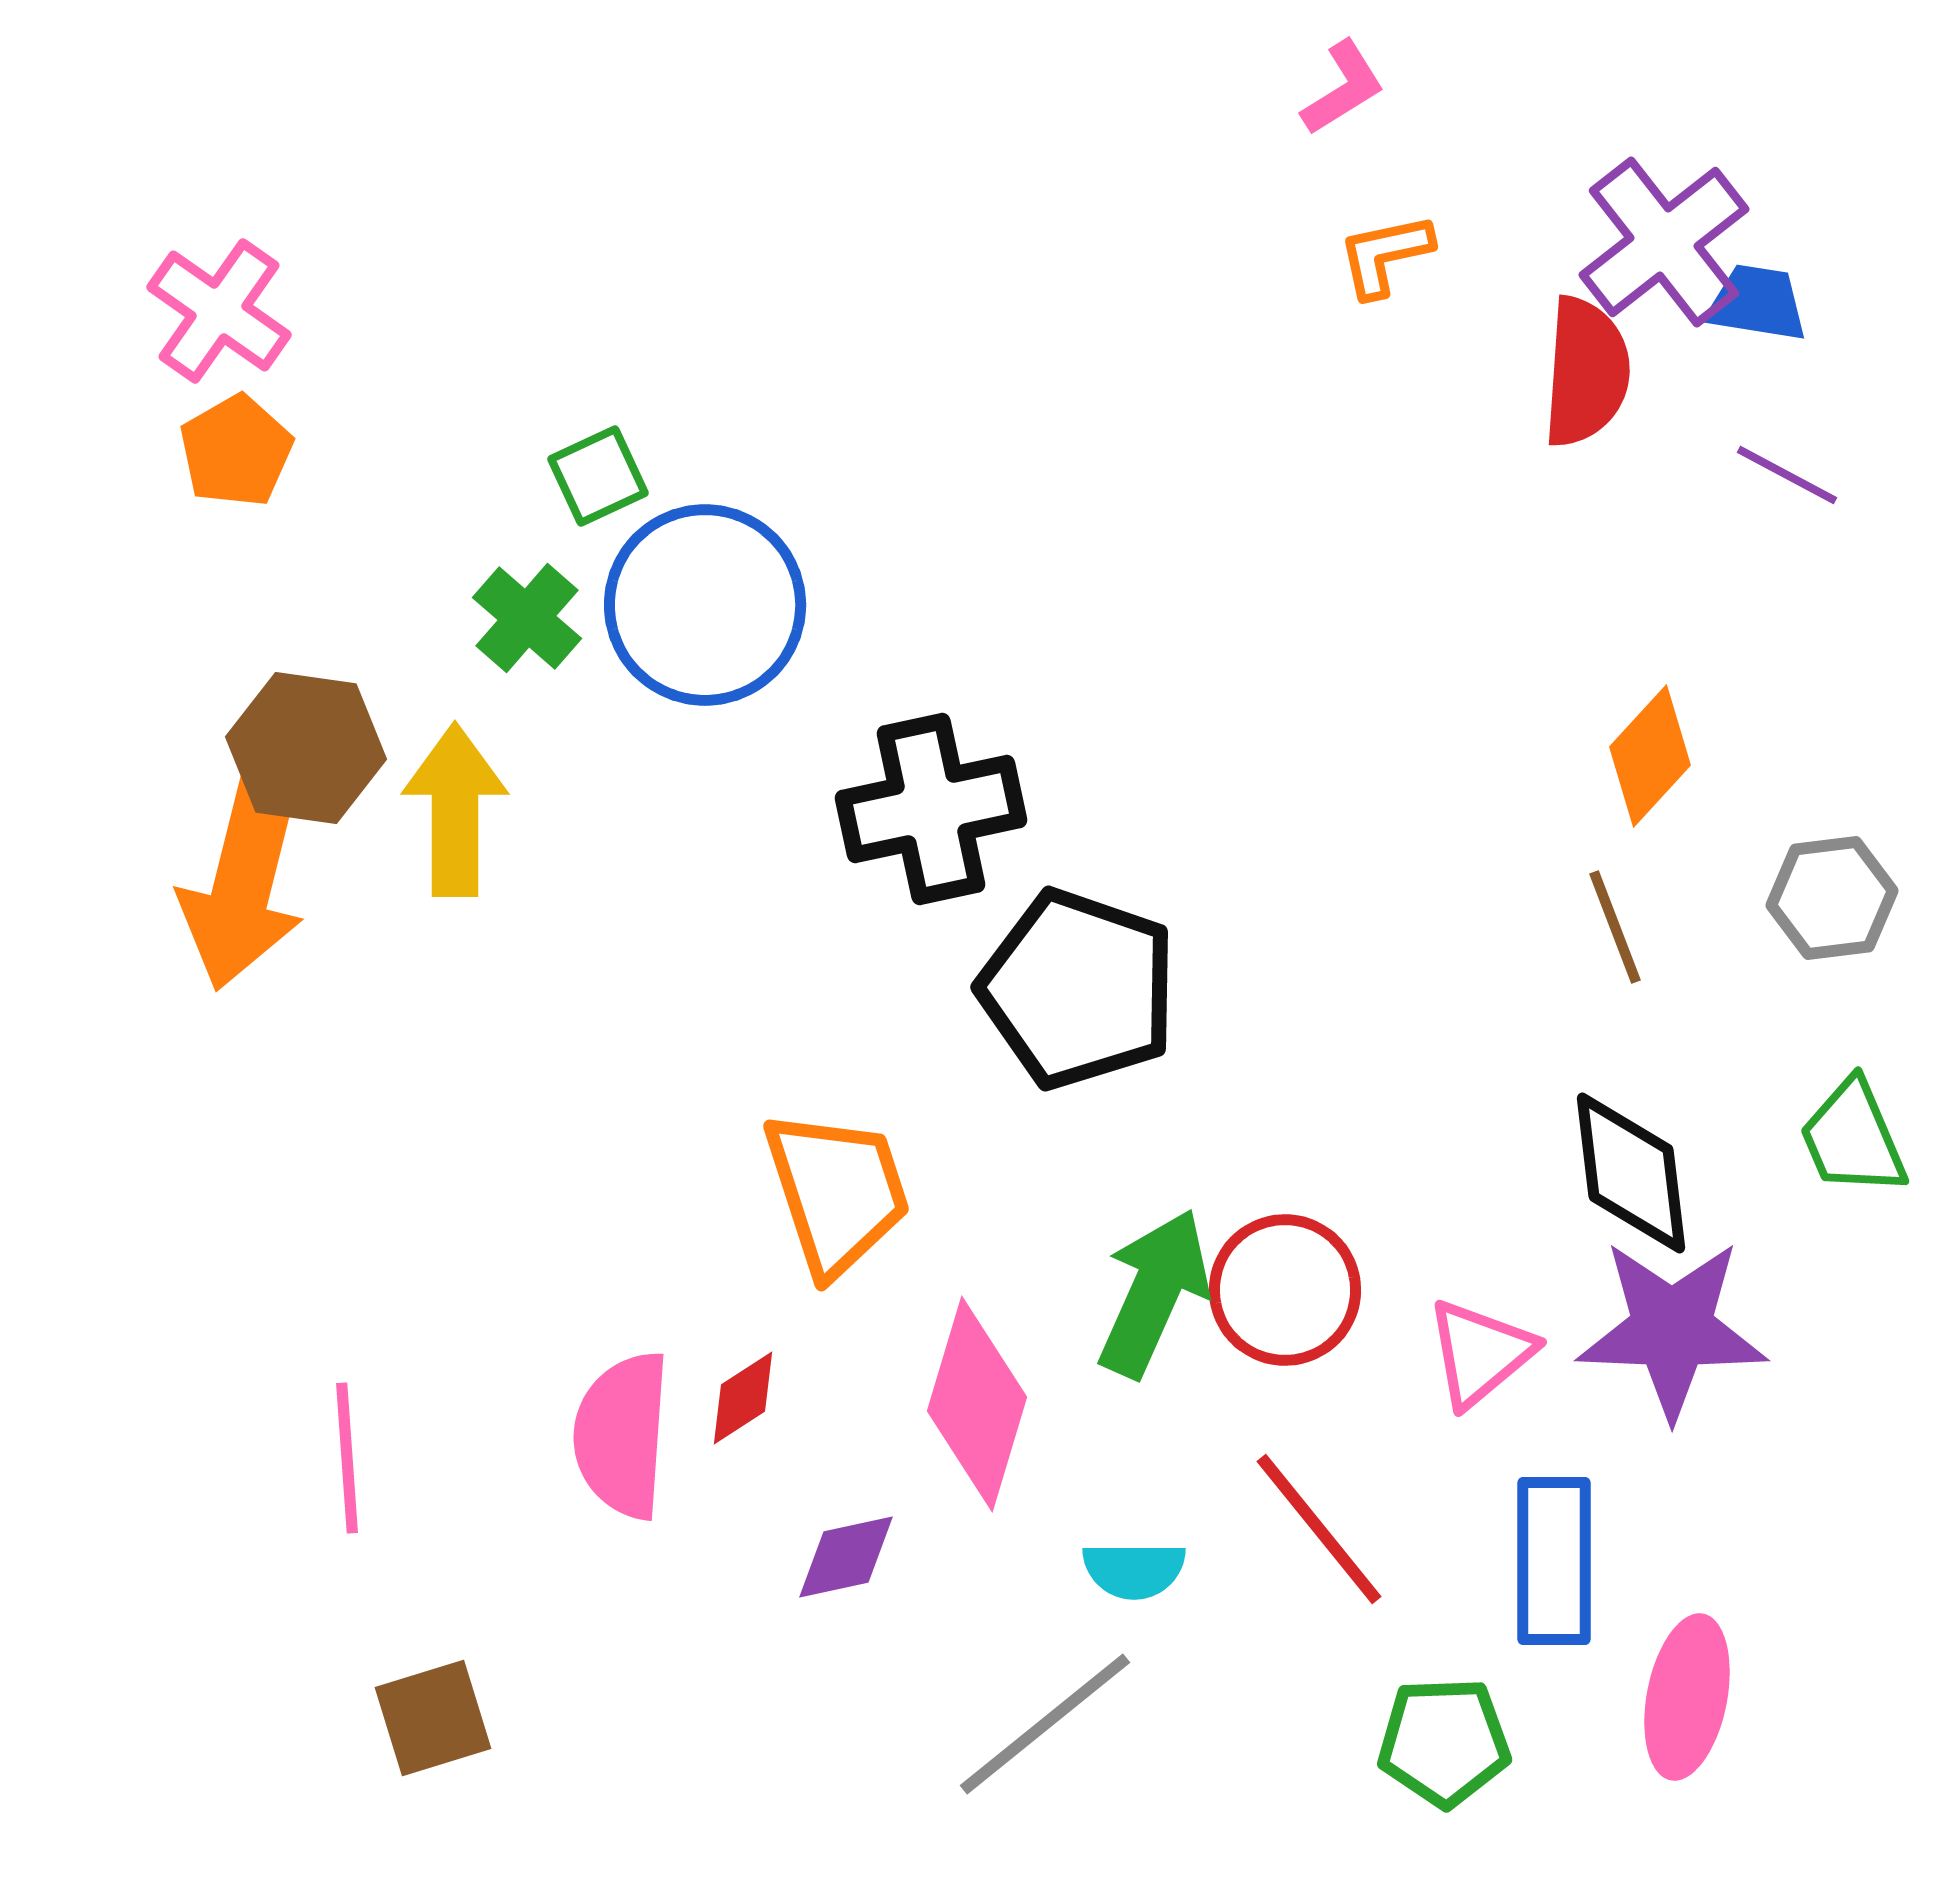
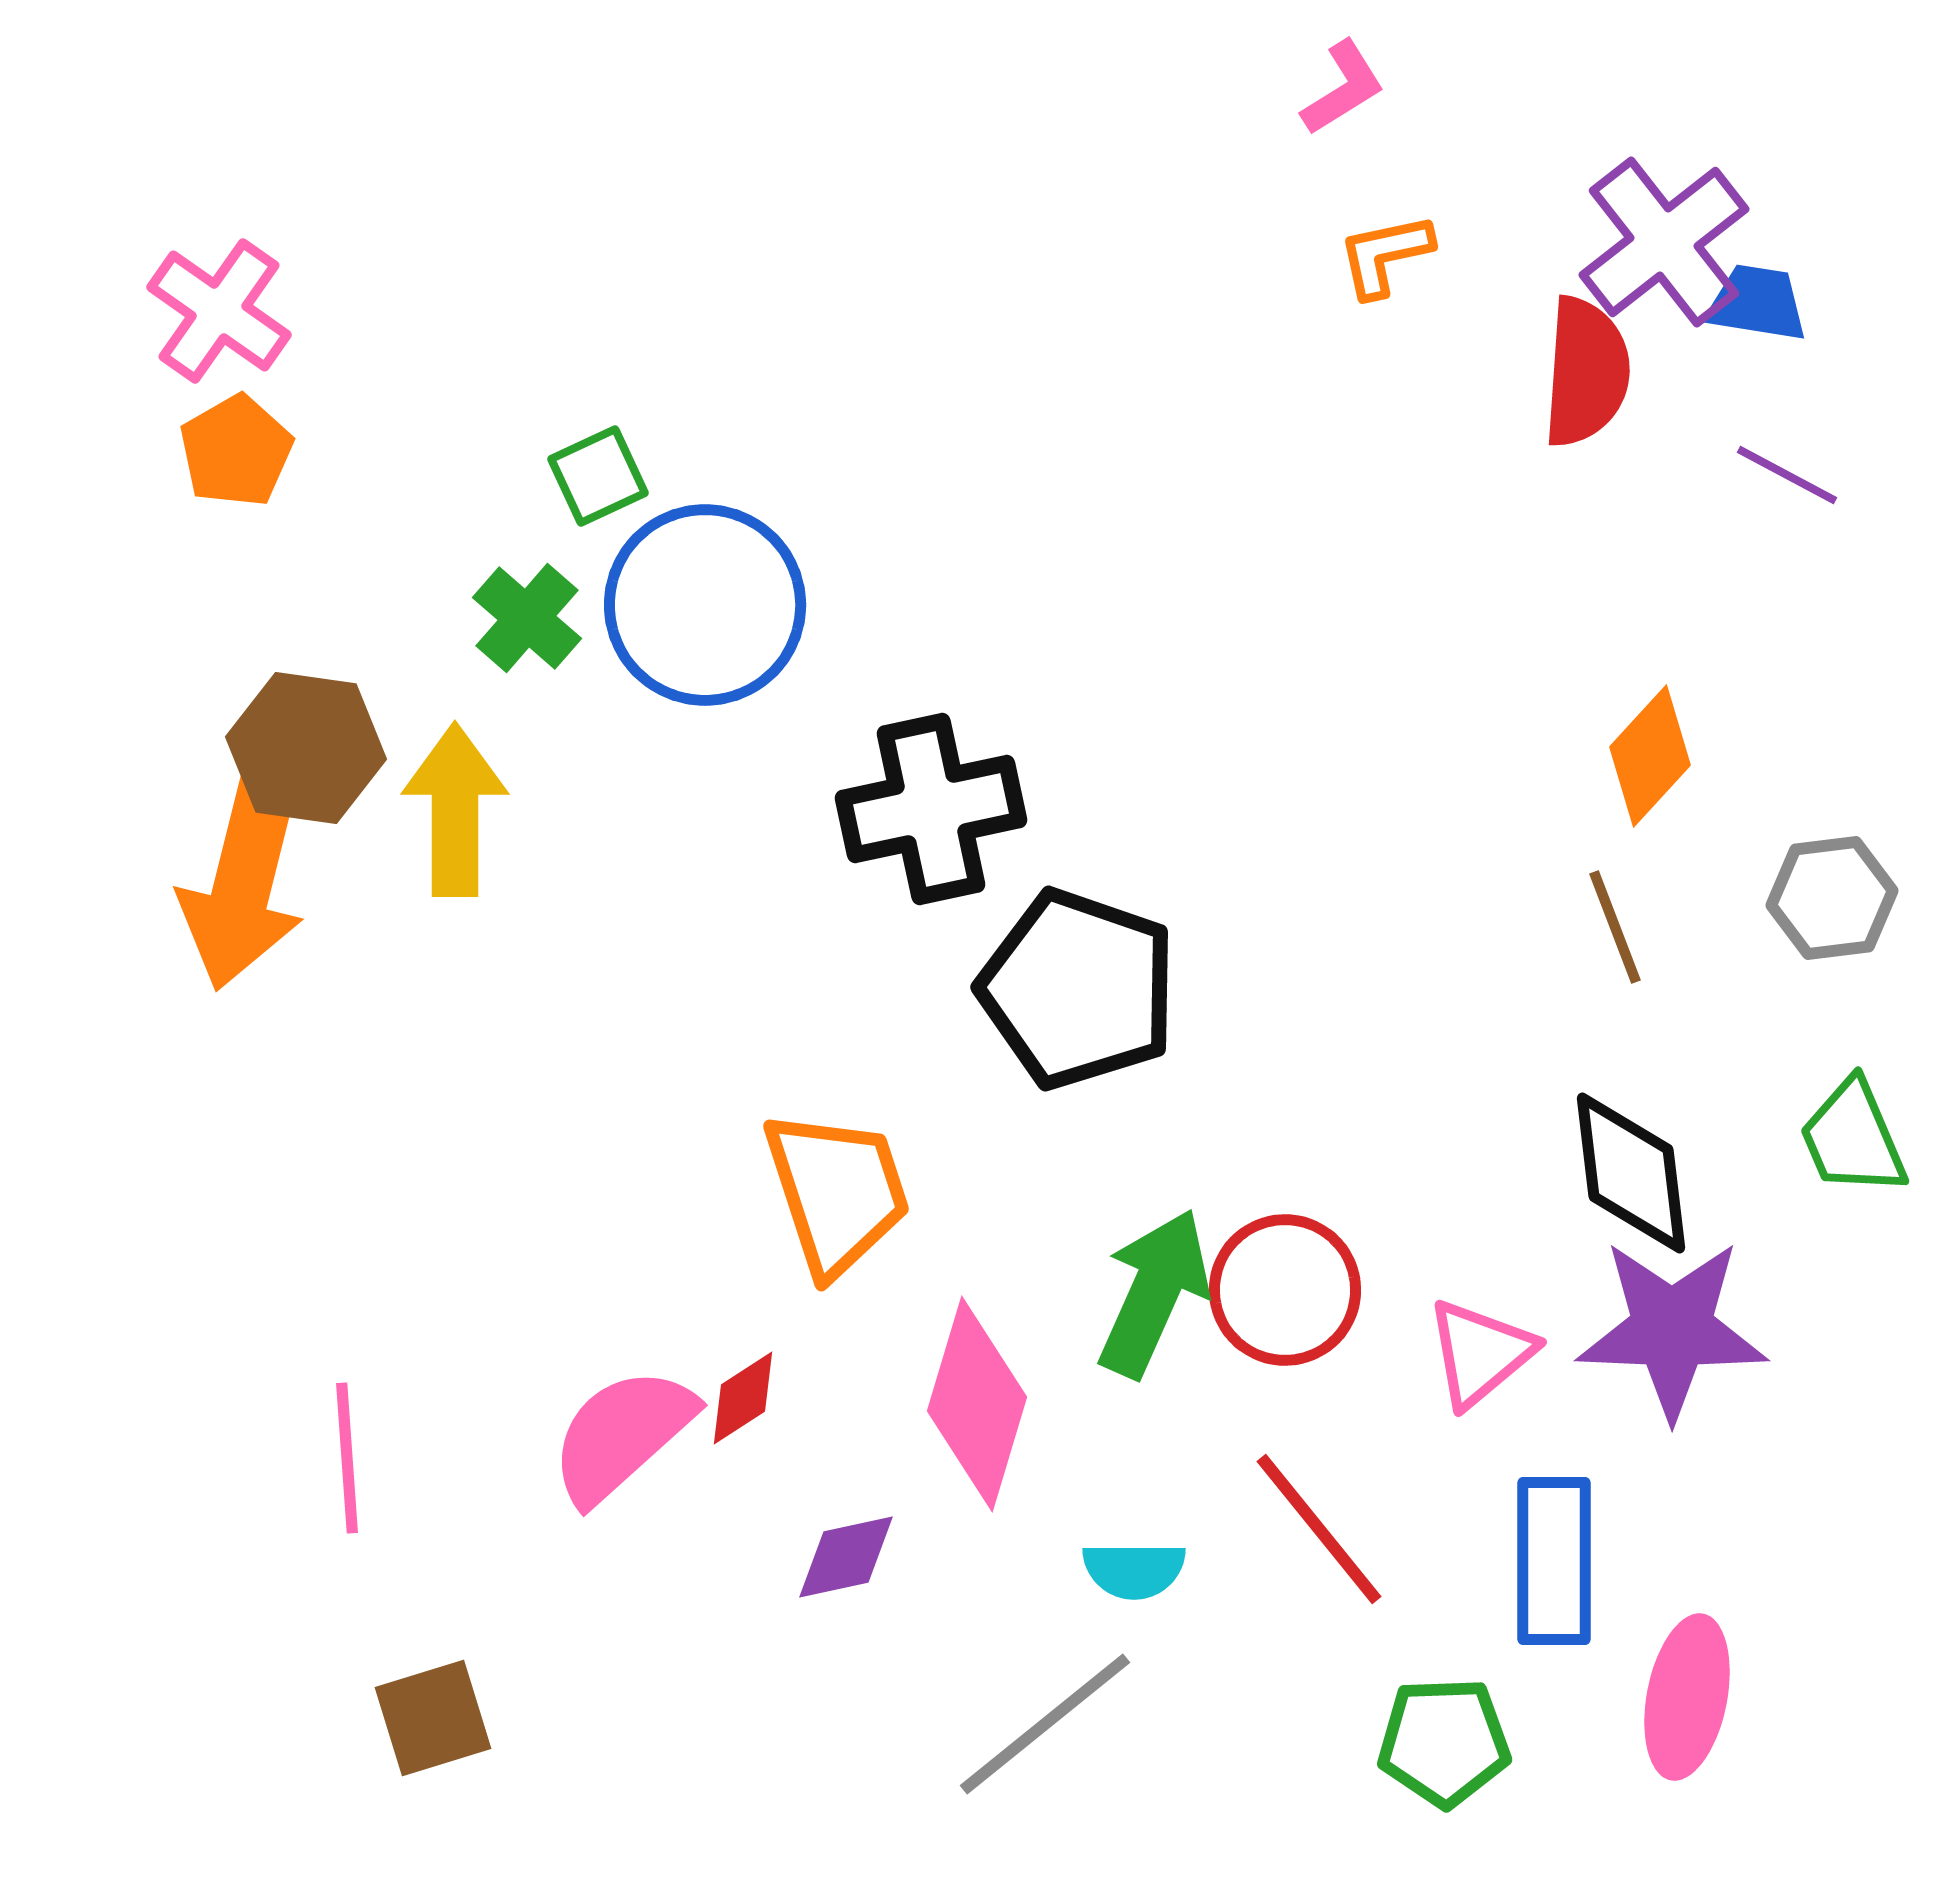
pink semicircle: rotated 44 degrees clockwise
